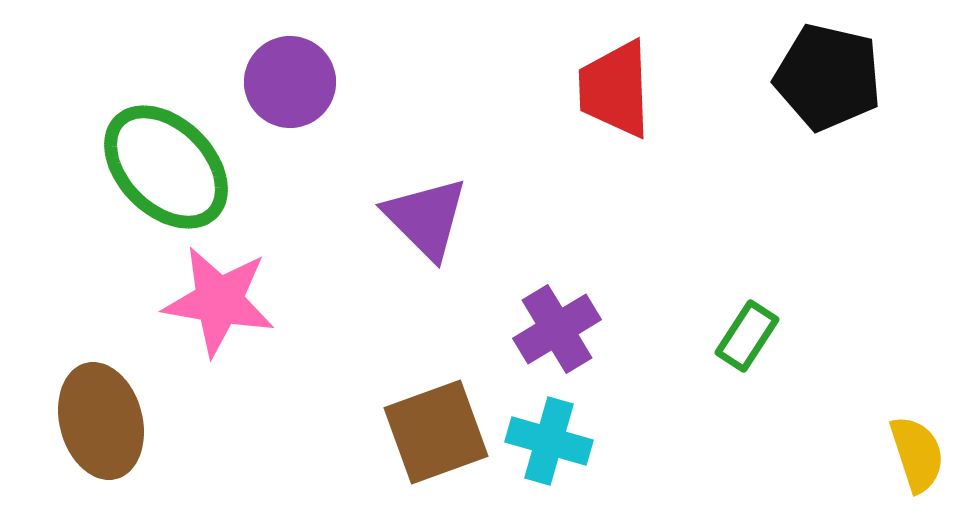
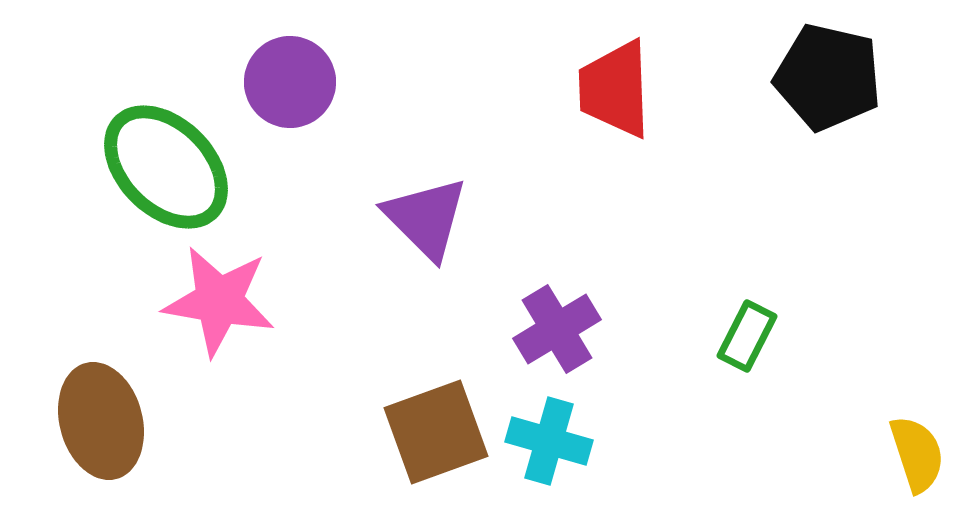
green rectangle: rotated 6 degrees counterclockwise
